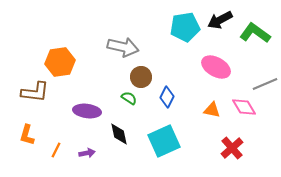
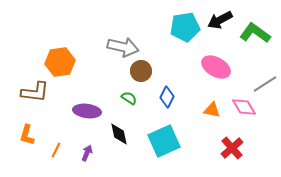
brown circle: moved 6 px up
gray line: rotated 10 degrees counterclockwise
purple arrow: rotated 56 degrees counterclockwise
